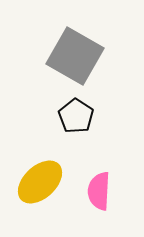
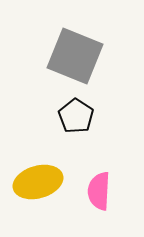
gray square: rotated 8 degrees counterclockwise
yellow ellipse: moved 2 px left; rotated 27 degrees clockwise
